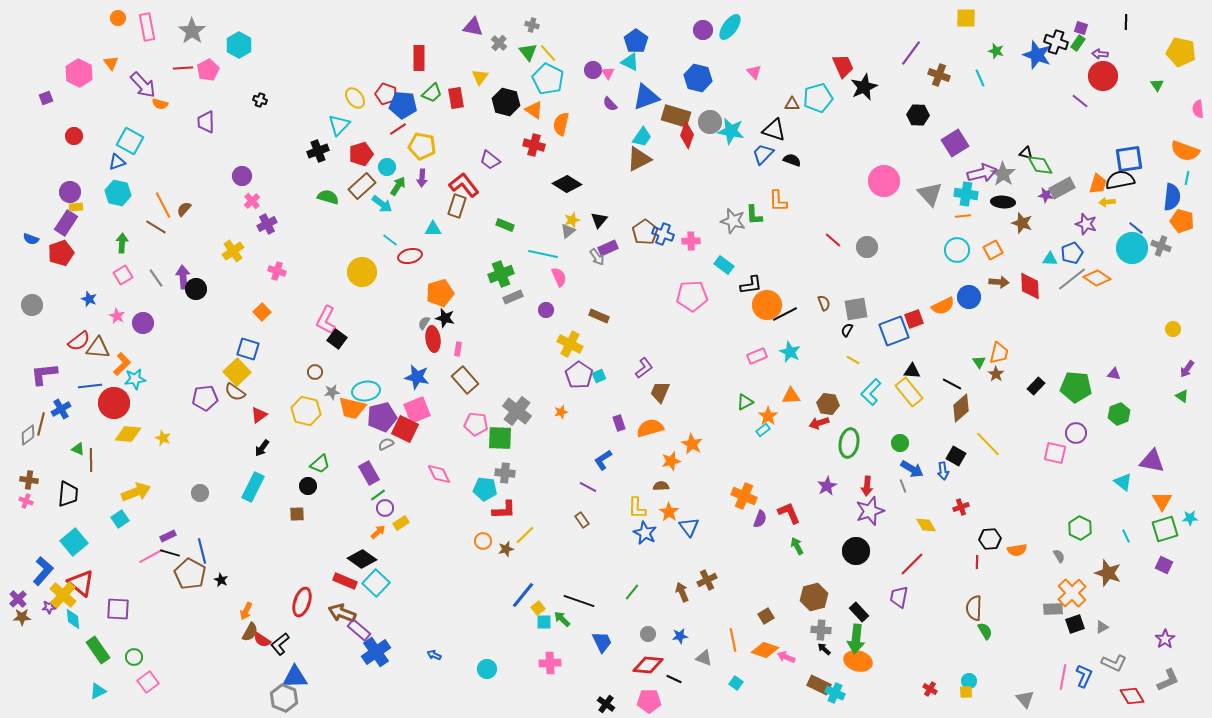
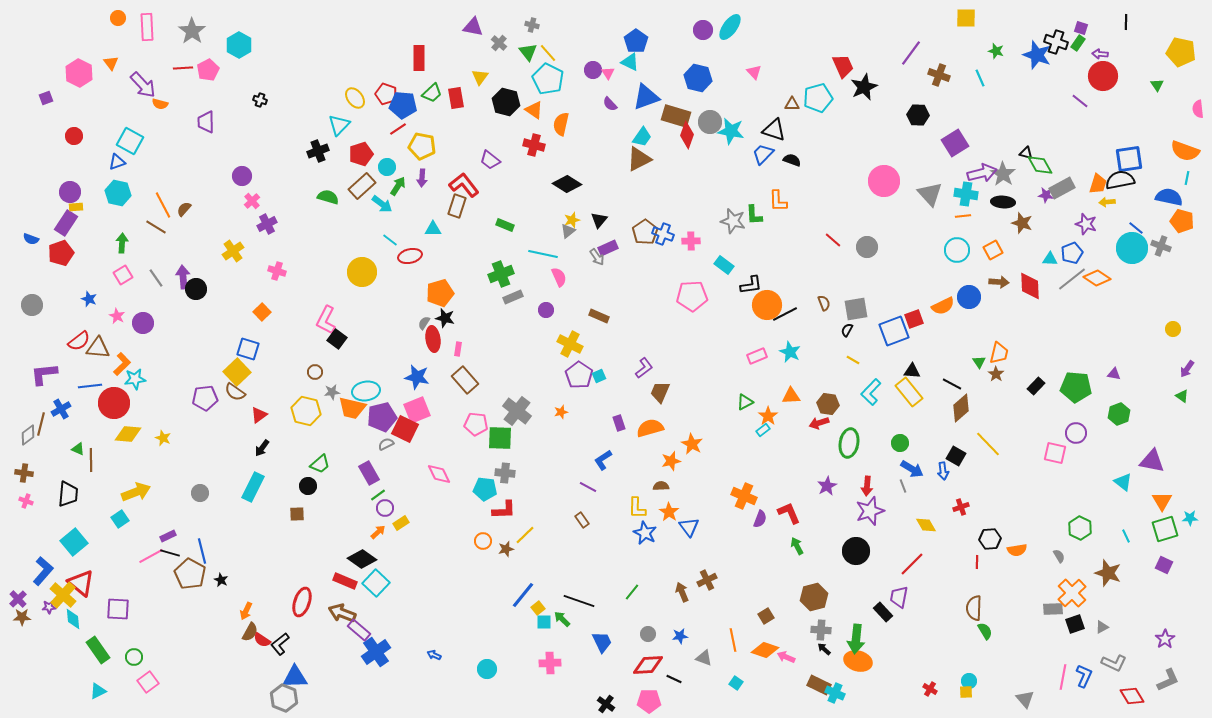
pink rectangle at (147, 27): rotated 8 degrees clockwise
blue semicircle at (1172, 197): moved 3 px left; rotated 84 degrees counterclockwise
brown cross at (29, 480): moved 5 px left, 7 px up
black rectangle at (859, 612): moved 24 px right
red diamond at (648, 665): rotated 8 degrees counterclockwise
